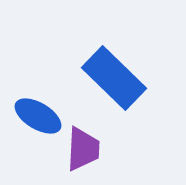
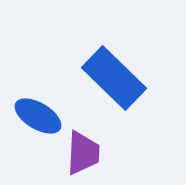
purple trapezoid: moved 4 px down
